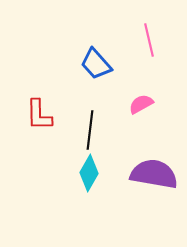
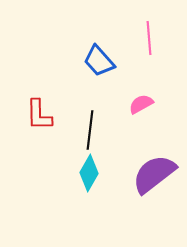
pink line: moved 2 px up; rotated 8 degrees clockwise
blue trapezoid: moved 3 px right, 3 px up
purple semicircle: rotated 48 degrees counterclockwise
